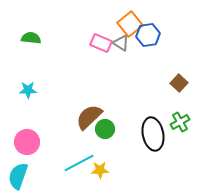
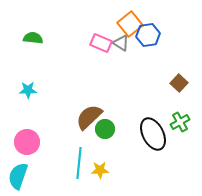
green semicircle: moved 2 px right
black ellipse: rotated 16 degrees counterclockwise
cyan line: rotated 56 degrees counterclockwise
